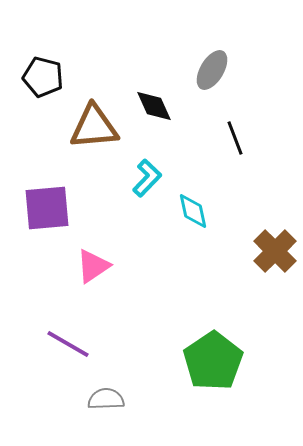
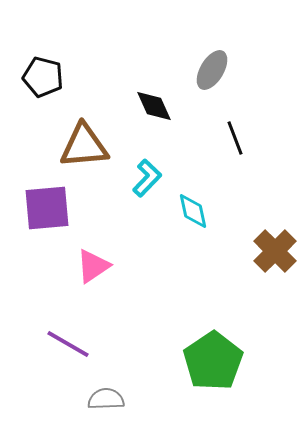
brown triangle: moved 10 px left, 19 px down
